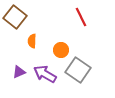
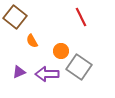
orange semicircle: rotated 32 degrees counterclockwise
orange circle: moved 1 px down
gray square: moved 1 px right, 3 px up
purple arrow: moved 2 px right; rotated 30 degrees counterclockwise
